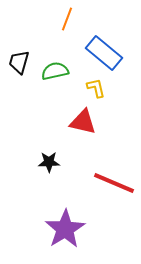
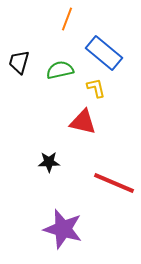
green semicircle: moved 5 px right, 1 px up
purple star: moved 2 px left; rotated 24 degrees counterclockwise
